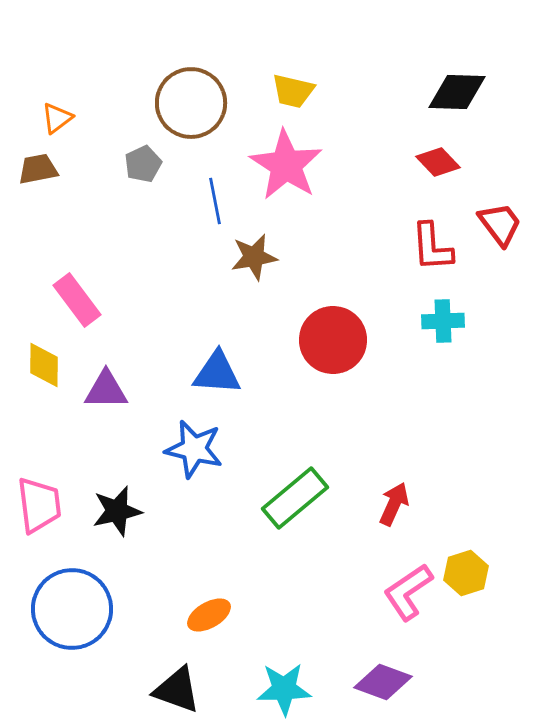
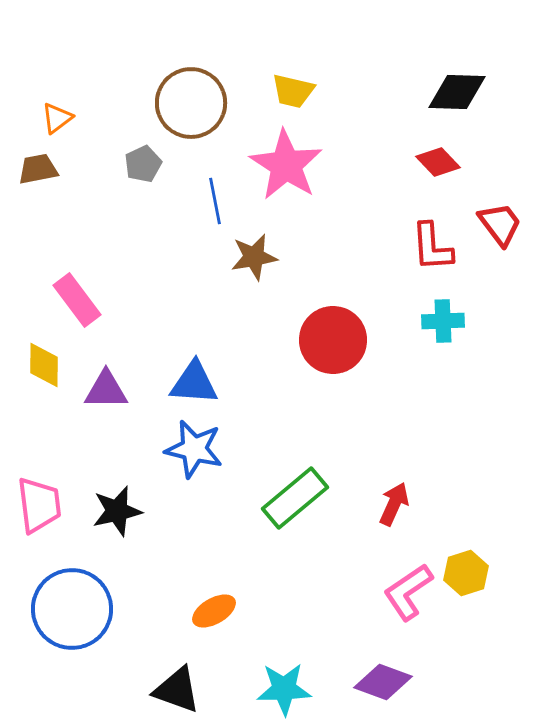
blue triangle: moved 23 px left, 10 px down
orange ellipse: moved 5 px right, 4 px up
